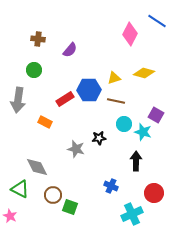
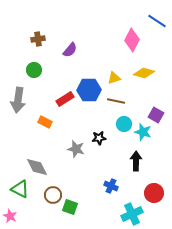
pink diamond: moved 2 px right, 6 px down
brown cross: rotated 16 degrees counterclockwise
